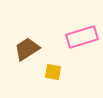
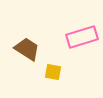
brown trapezoid: rotated 64 degrees clockwise
